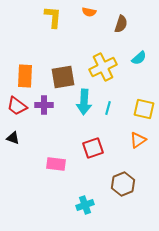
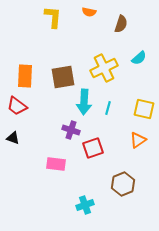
yellow cross: moved 1 px right, 1 px down
purple cross: moved 27 px right, 25 px down; rotated 18 degrees clockwise
